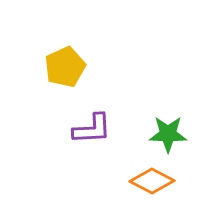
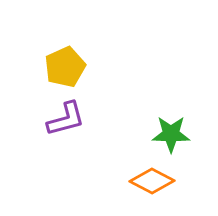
purple L-shape: moved 26 px left, 10 px up; rotated 12 degrees counterclockwise
green star: moved 3 px right
